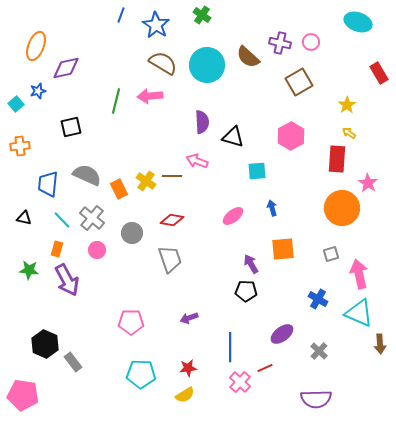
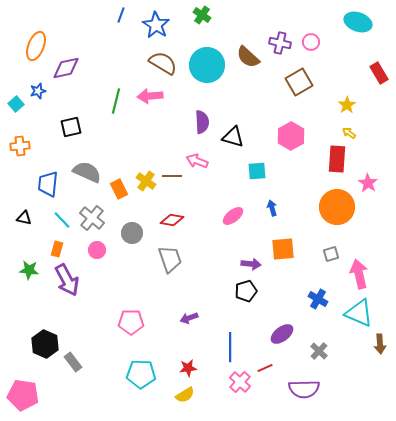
gray semicircle at (87, 175): moved 3 px up
orange circle at (342, 208): moved 5 px left, 1 px up
purple arrow at (251, 264): rotated 126 degrees clockwise
black pentagon at (246, 291): rotated 20 degrees counterclockwise
purple semicircle at (316, 399): moved 12 px left, 10 px up
